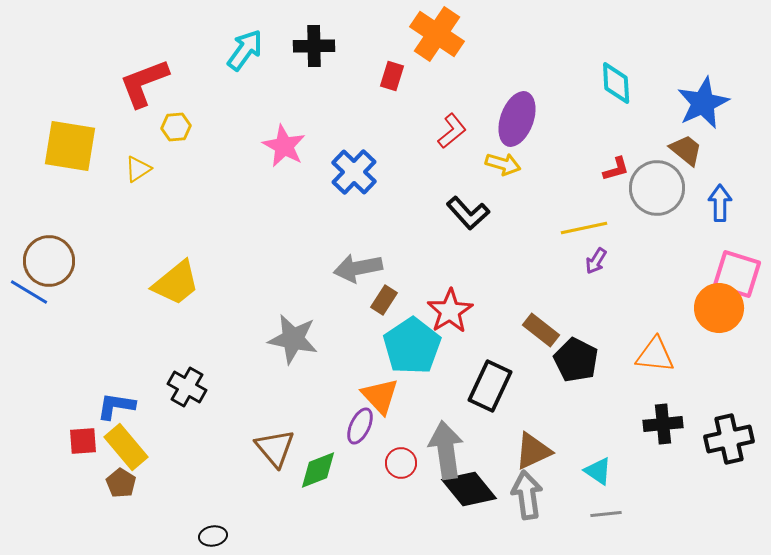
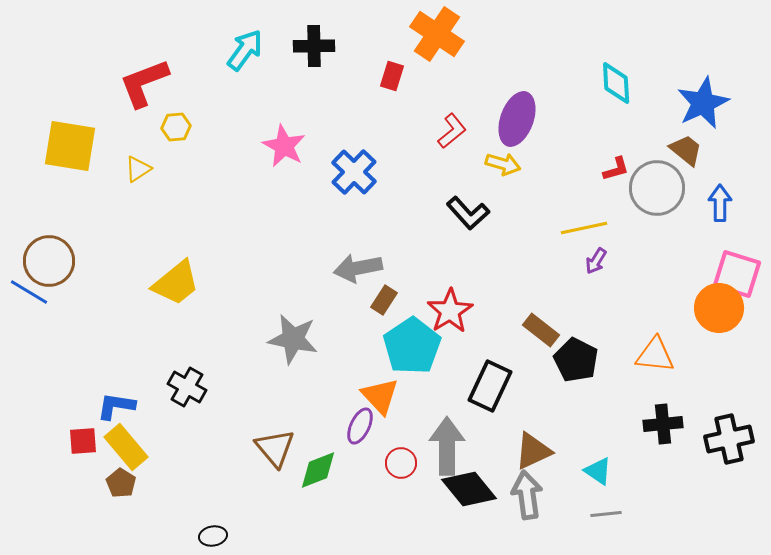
gray arrow at (446, 450): moved 1 px right, 4 px up; rotated 8 degrees clockwise
